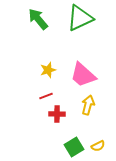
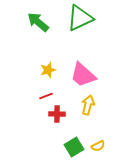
green arrow: moved 3 px down; rotated 10 degrees counterclockwise
